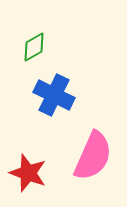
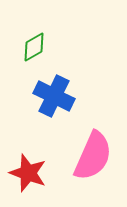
blue cross: moved 1 px down
